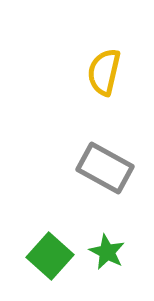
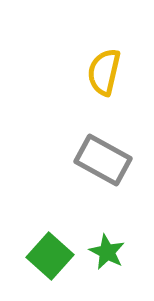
gray rectangle: moved 2 px left, 8 px up
